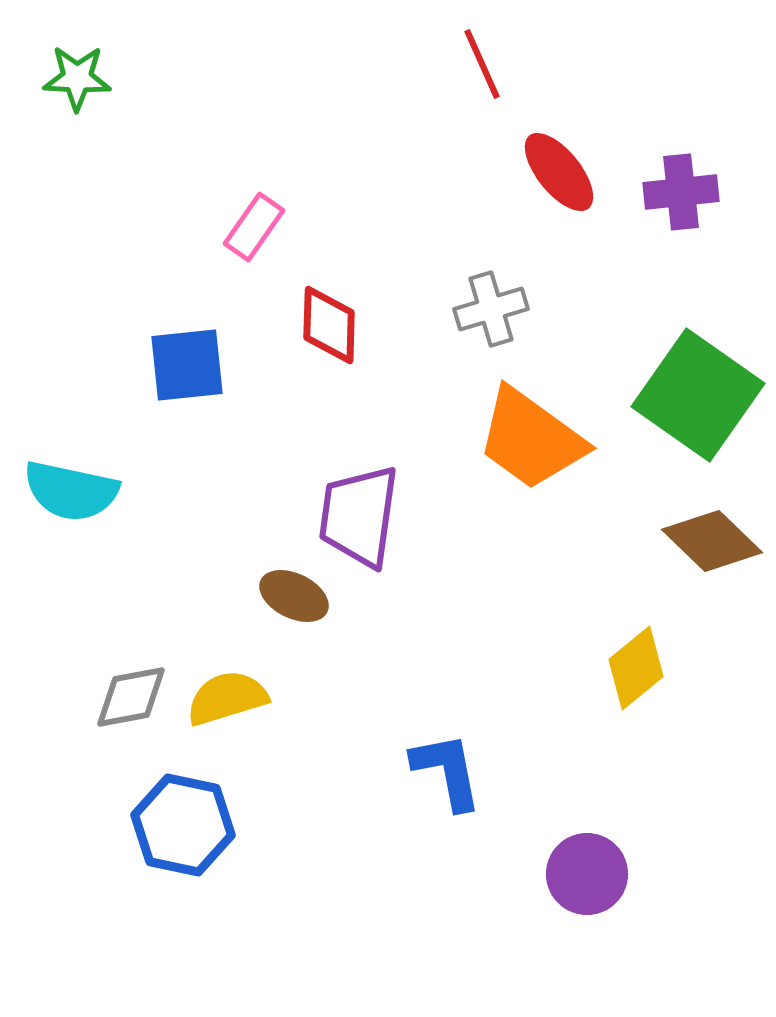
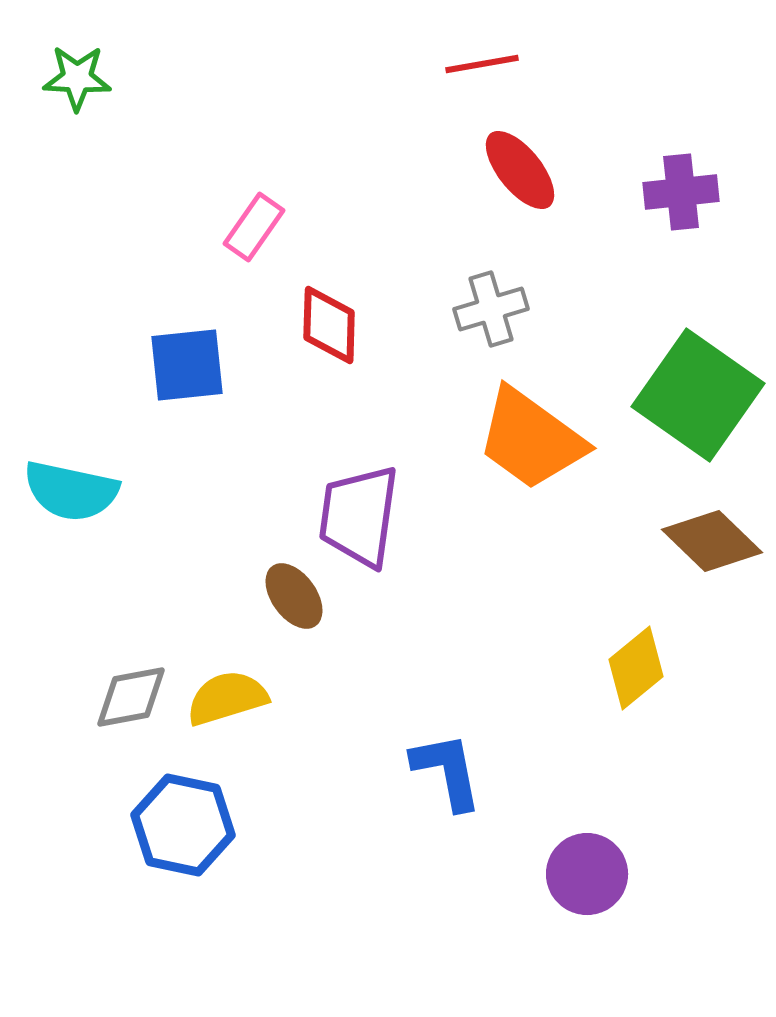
red line: rotated 76 degrees counterclockwise
red ellipse: moved 39 px left, 2 px up
brown ellipse: rotated 28 degrees clockwise
